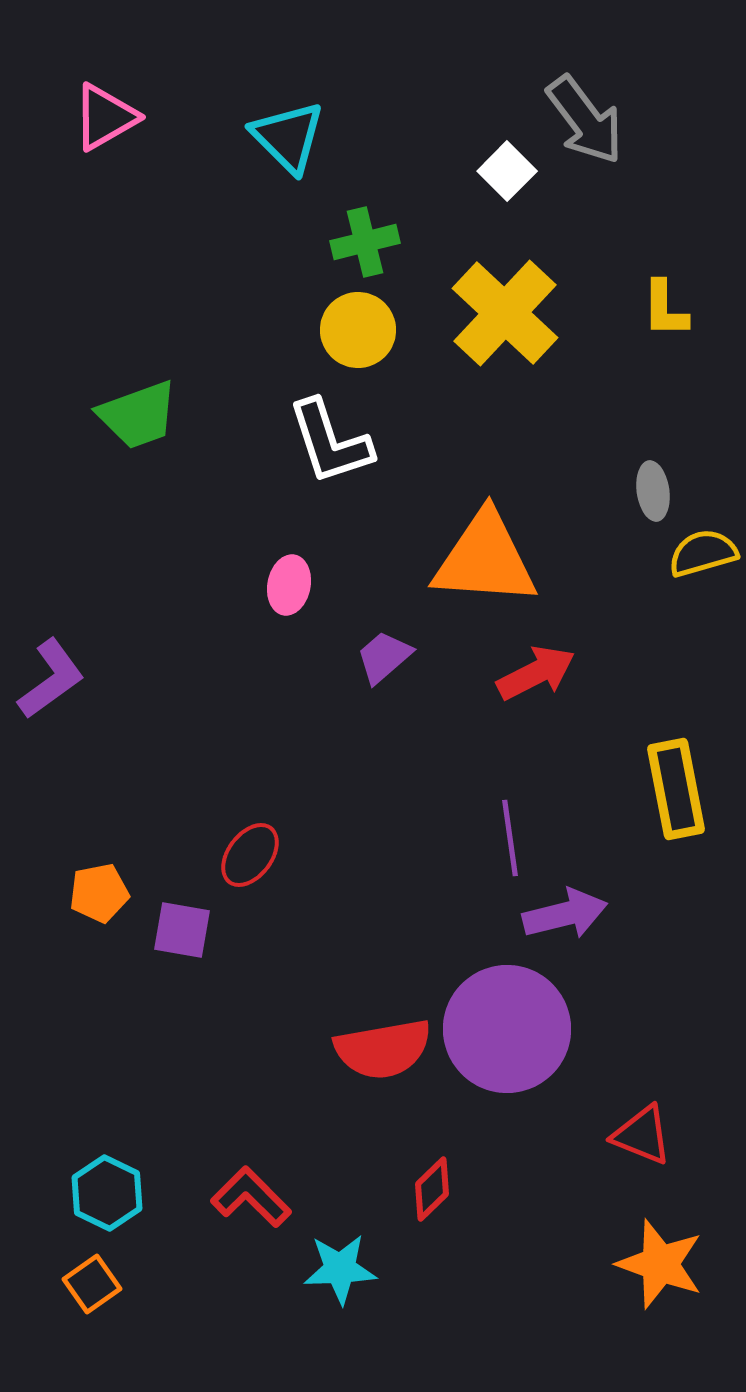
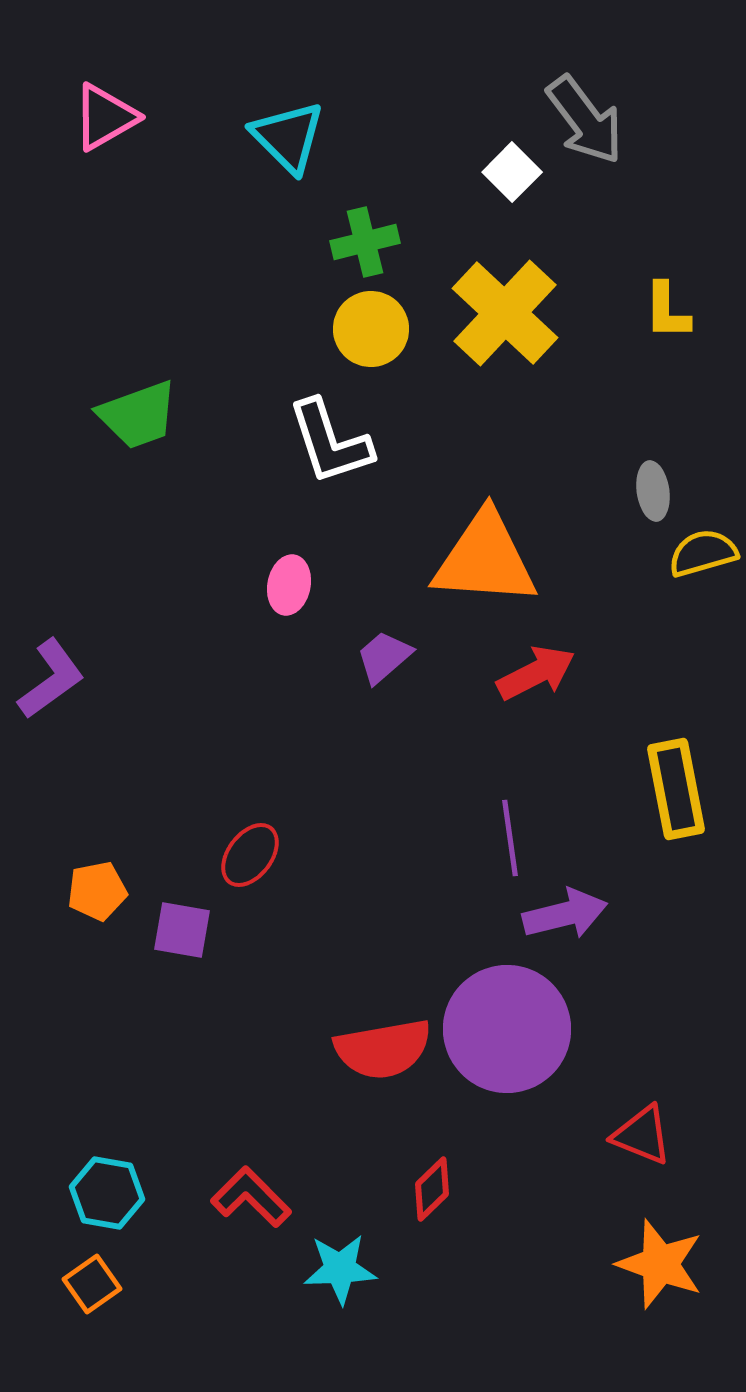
white square: moved 5 px right, 1 px down
yellow L-shape: moved 2 px right, 2 px down
yellow circle: moved 13 px right, 1 px up
orange pentagon: moved 2 px left, 2 px up
cyan hexagon: rotated 16 degrees counterclockwise
